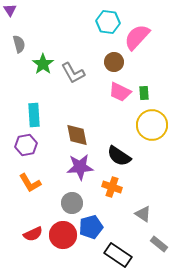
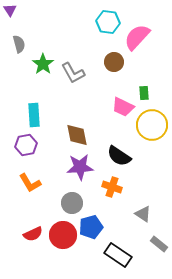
pink trapezoid: moved 3 px right, 15 px down
